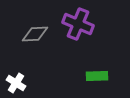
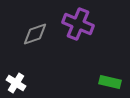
gray diamond: rotated 16 degrees counterclockwise
green rectangle: moved 13 px right, 6 px down; rotated 15 degrees clockwise
